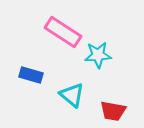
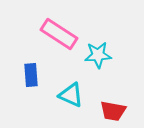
pink rectangle: moved 4 px left, 2 px down
blue rectangle: rotated 70 degrees clockwise
cyan triangle: moved 1 px left; rotated 16 degrees counterclockwise
